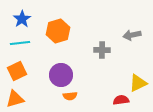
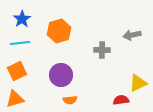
orange hexagon: moved 1 px right
orange semicircle: moved 4 px down
